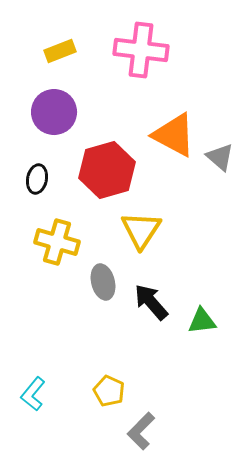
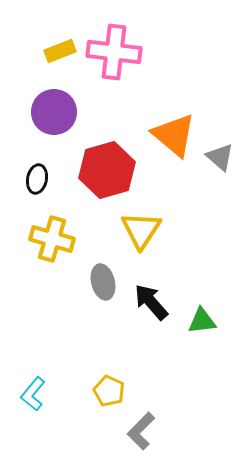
pink cross: moved 27 px left, 2 px down
orange triangle: rotated 12 degrees clockwise
yellow cross: moved 5 px left, 3 px up
